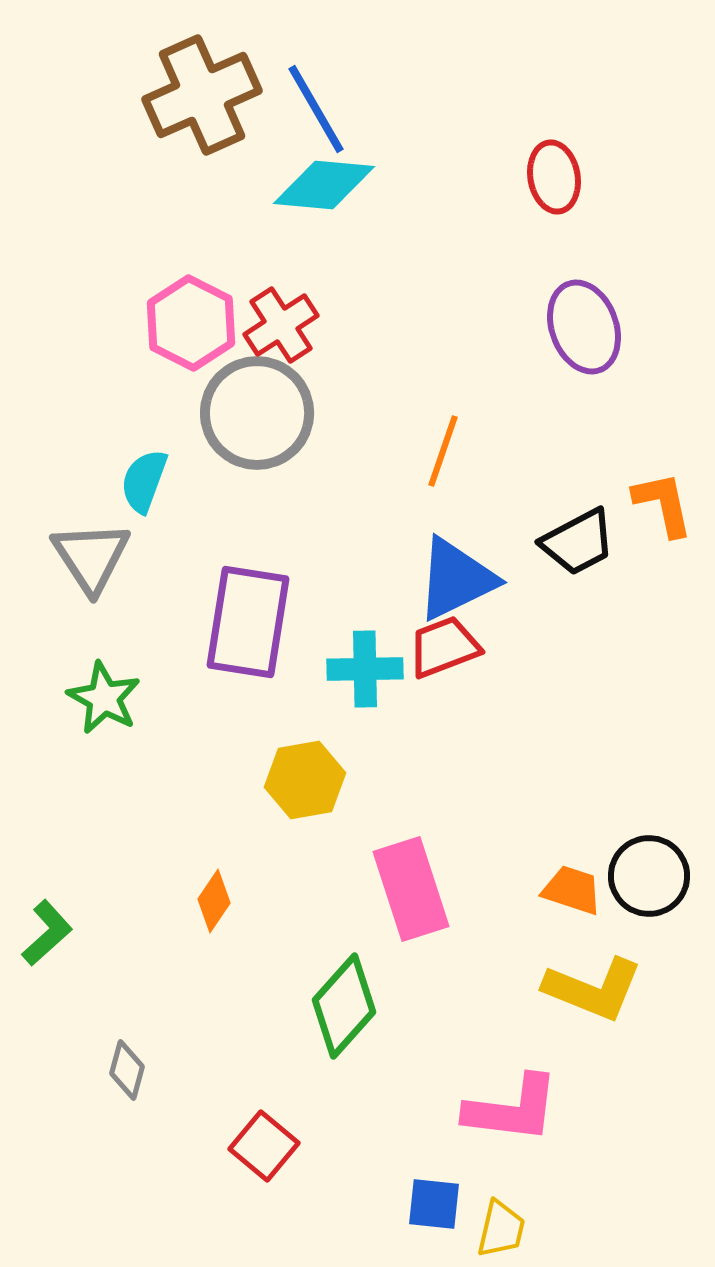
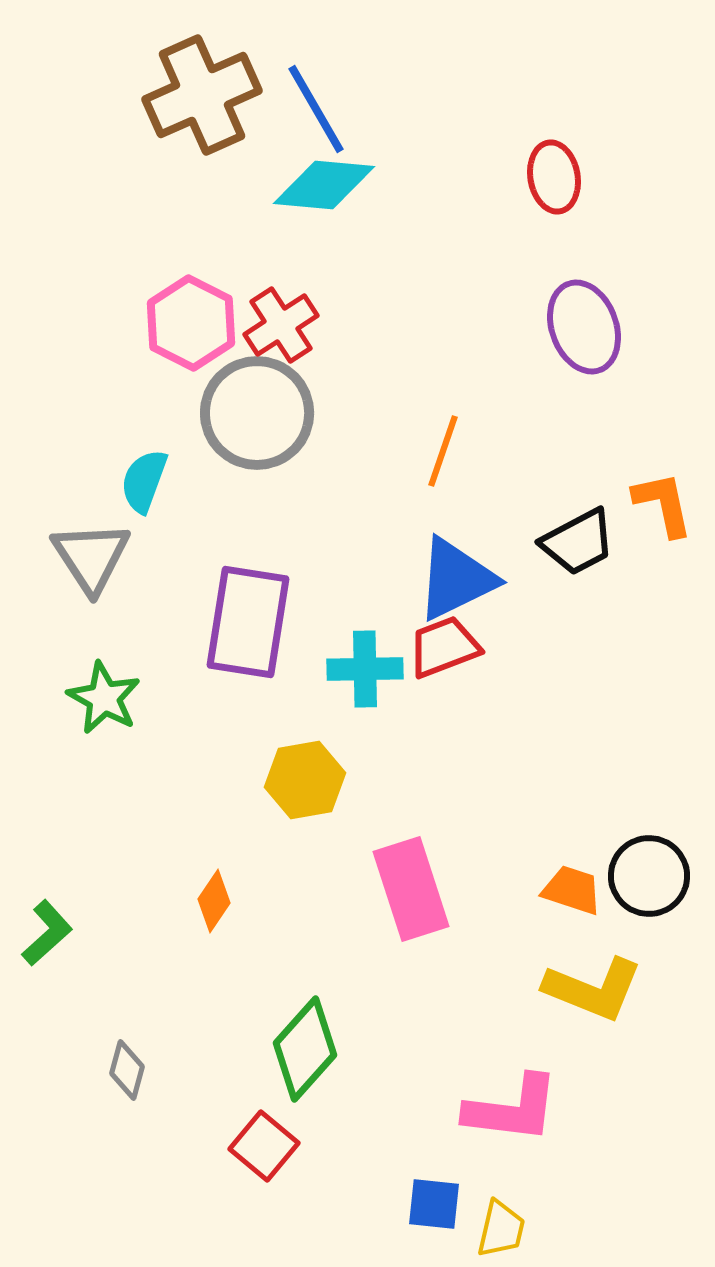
green diamond: moved 39 px left, 43 px down
